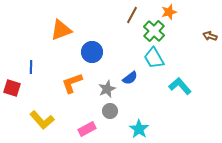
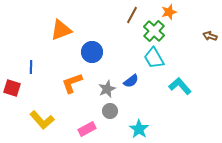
blue semicircle: moved 1 px right, 3 px down
